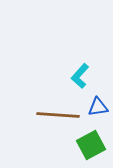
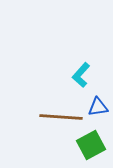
cyan L-shape: moved 1 px right, 1 px up
brown line: moved 3 px right, 2 px down
